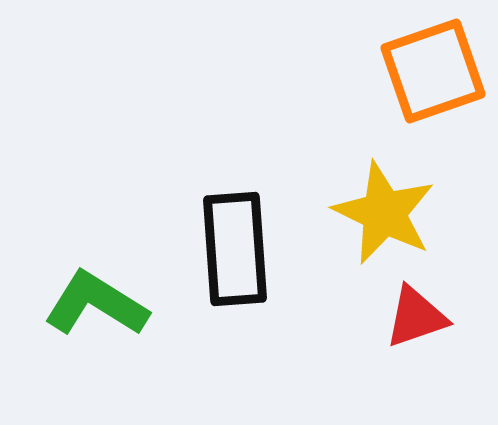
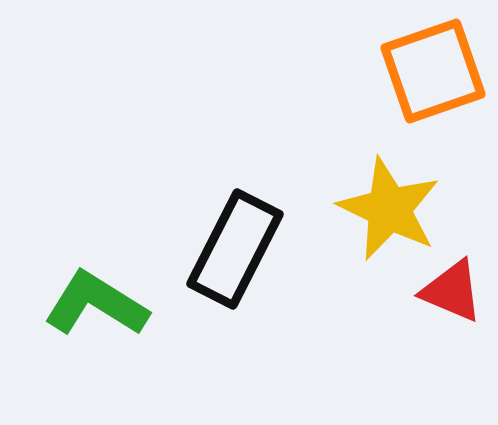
yellow star: moved 5 px right, 4 px up
black rectangle: rotated 31 degrees clockwise
red triangle: moved 36 px right, 26 px up; rotated 42 degrees clockwise
